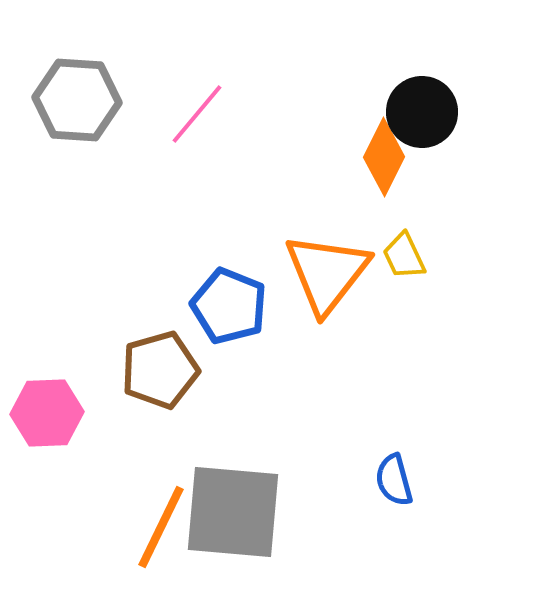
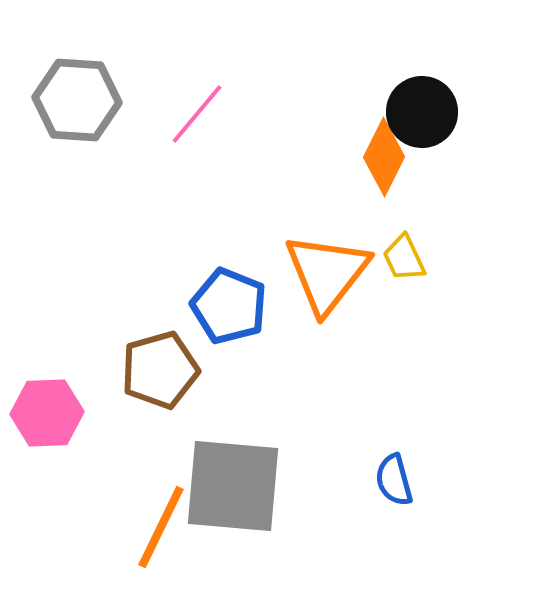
yellow trapezoid: moved 2 px down
gray square: moved 26 px up
